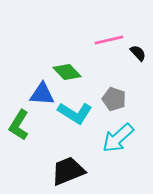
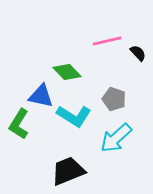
pink line: moved 2 px left, 1 px down
blue triangle: moved 1 px left, 2 px down; rotated 8 degrees clockwise
cyan L-shape: moved 1 px left, 3 px down
green L-shape: moved 1 px up
cyan arrow: moved 2 px left
